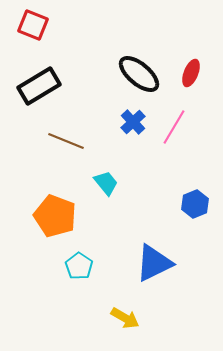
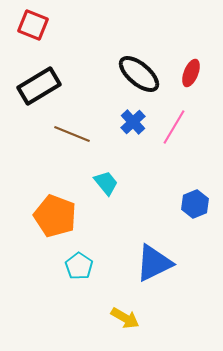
brown line: moved 6 px right, 7 px up
